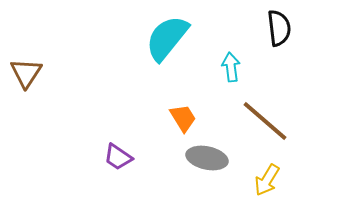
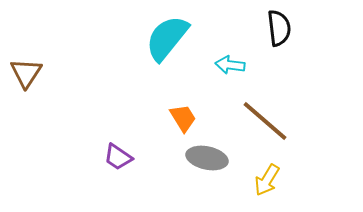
cyan arrow: moved 1 px left, 2 px up; rotated 76 degrees counterclockwise
